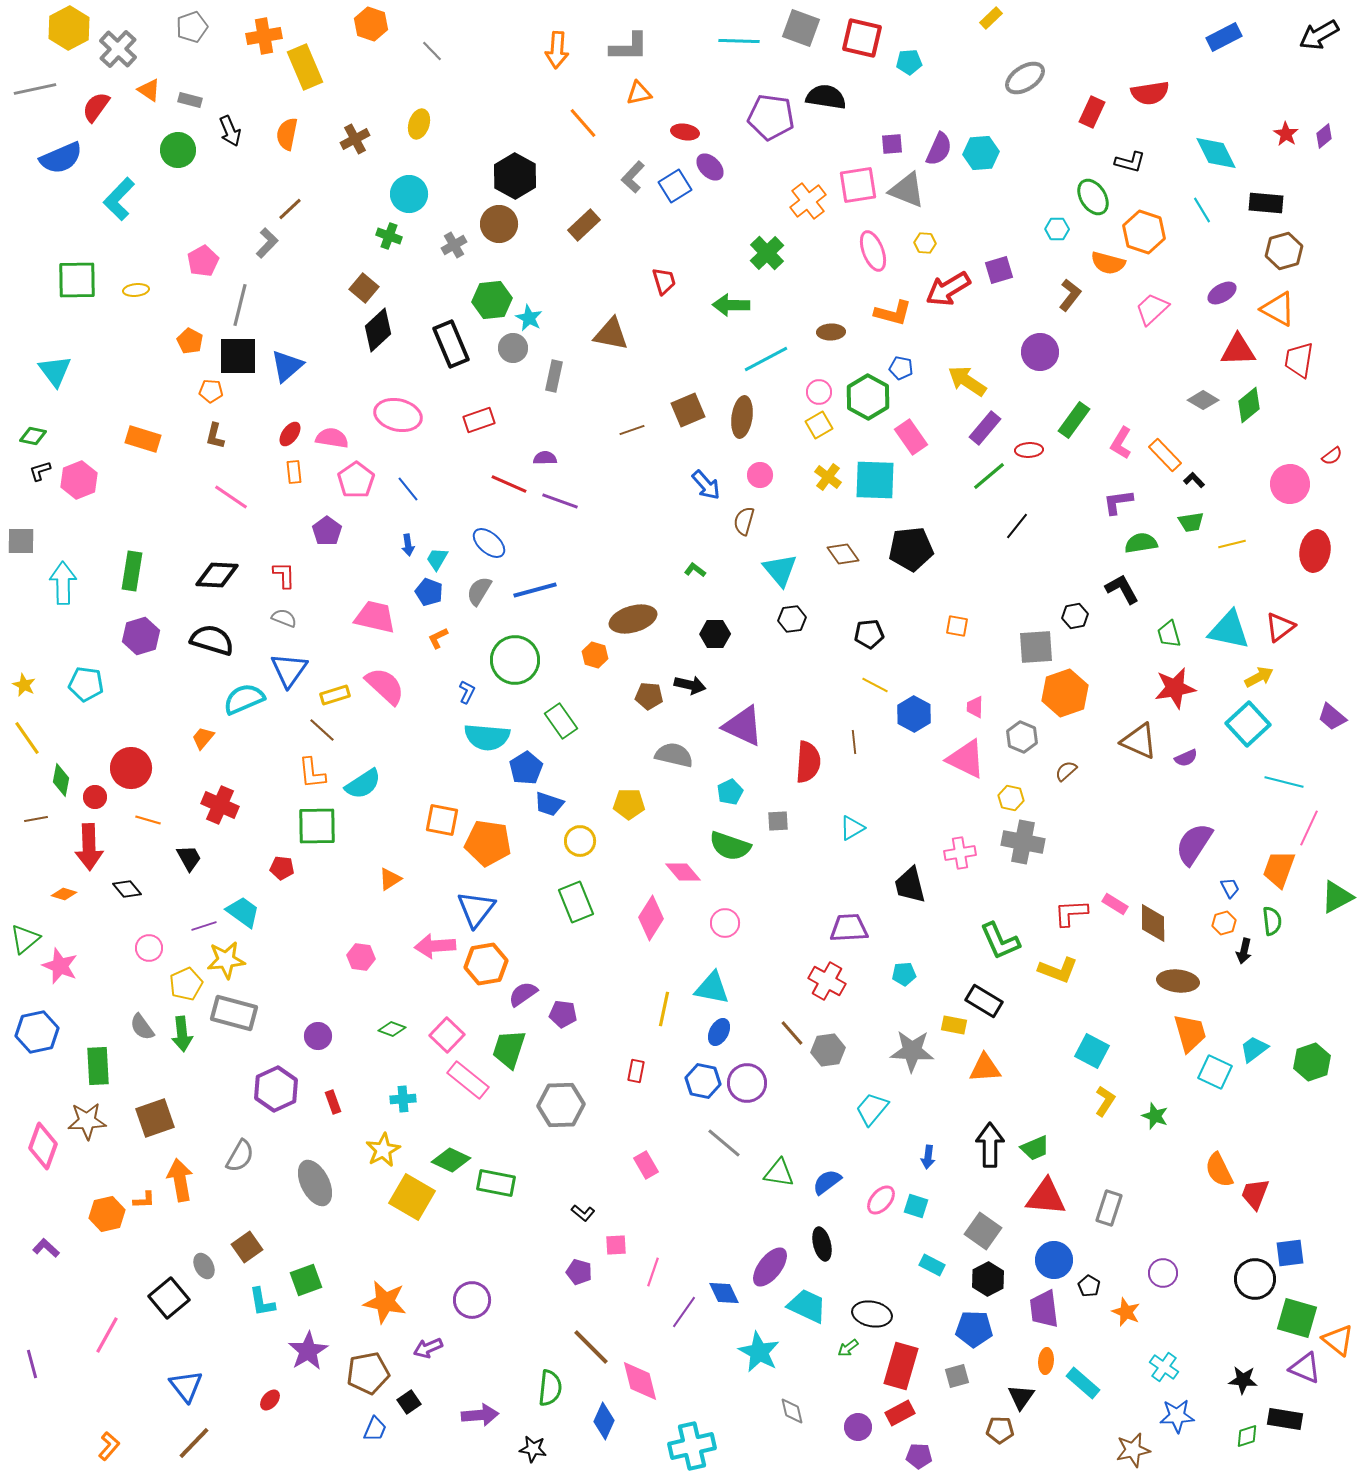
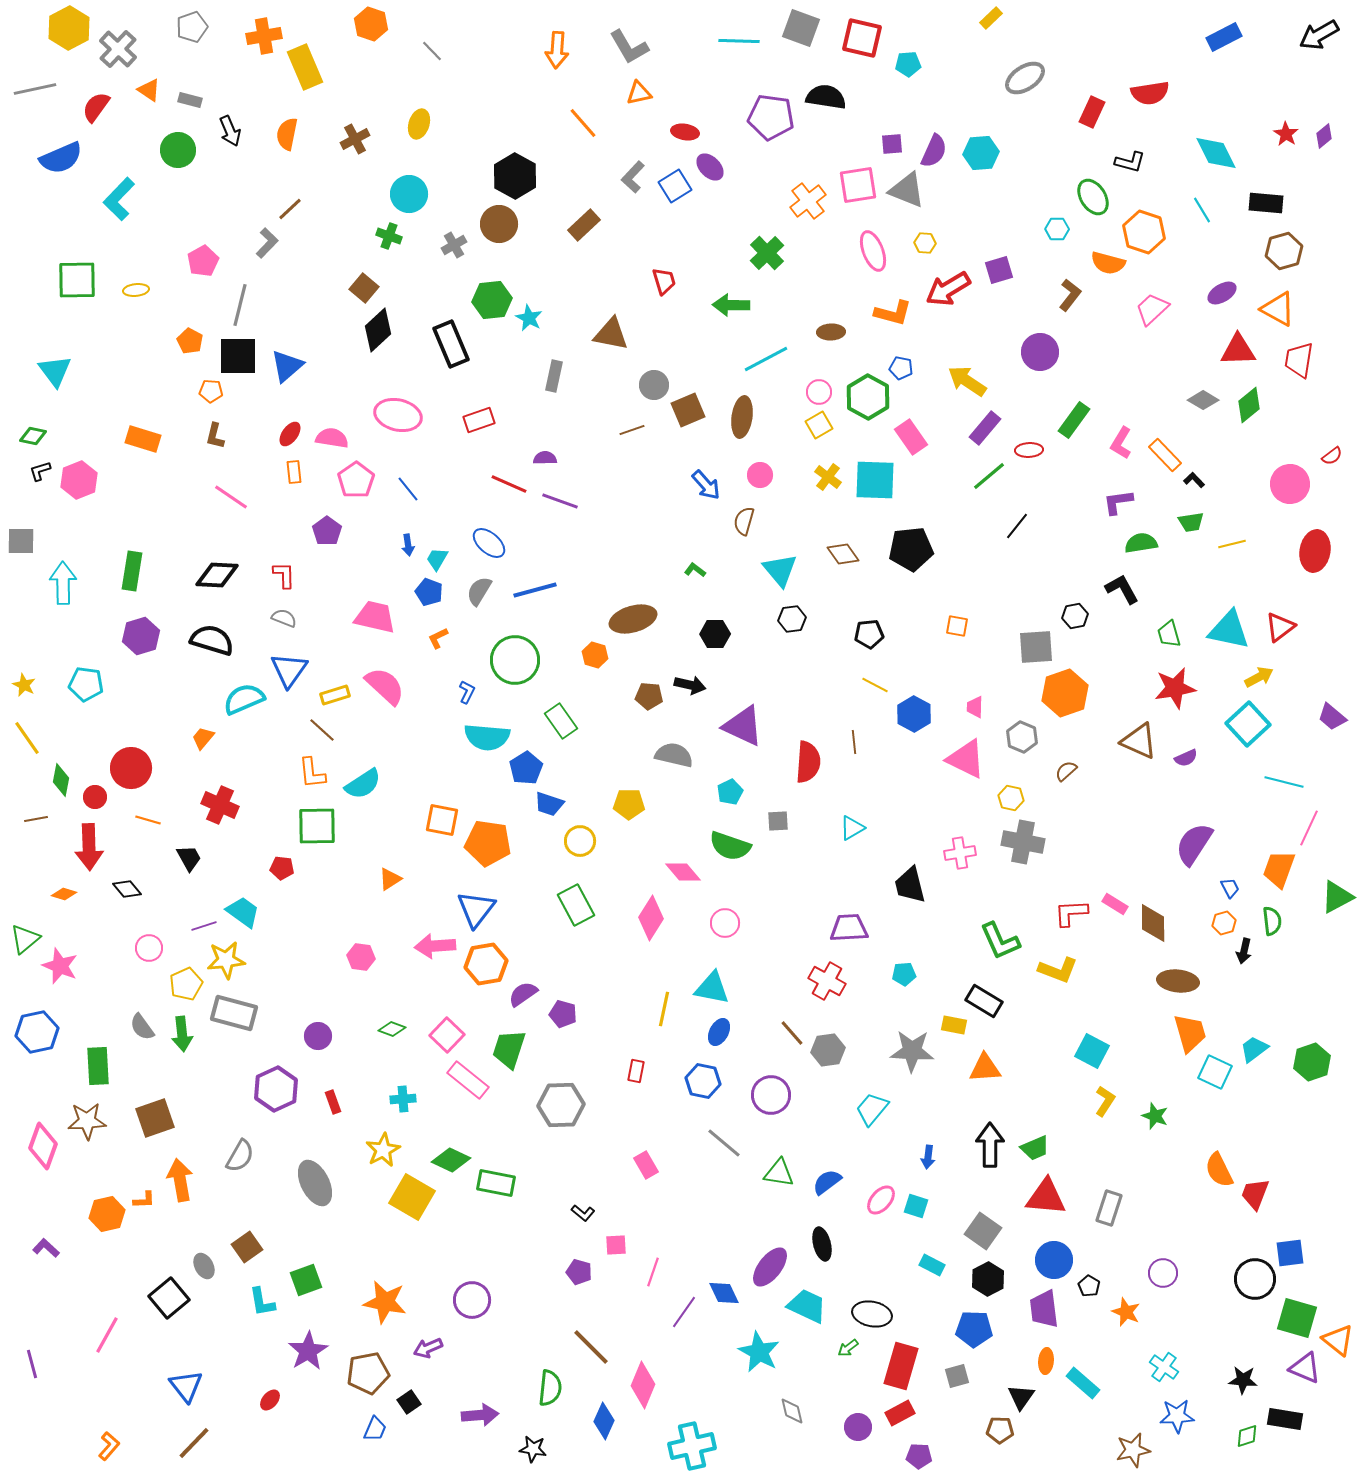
gray L-shape at (629, 47): rotated 60 degrees clockwise
cyan pentagon at (909, 62): moved 1 px left, 2 px down
purple semicircle at (939, 149): moved 5 px left, 2 px down
gray circle at (513, 348): moved 141 px right, 37 px down
green rectangle at (576, 902): moved 3 px down; rotated 6 degrees counterclockwise
purple pentagon at (563, 1014): rotated 8 degrees clockwise
purple circle at (747, 1083): moved 24 px right, 12 px down
pink diamond at (640, 1381): moved 3 px right, 4 px down; rotated 36 degrees clockwise
